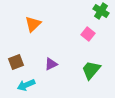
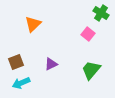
green cross: moved 2 px down
cyan arrow: moved 5 px left, 2 px up
